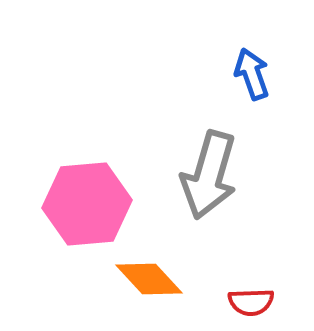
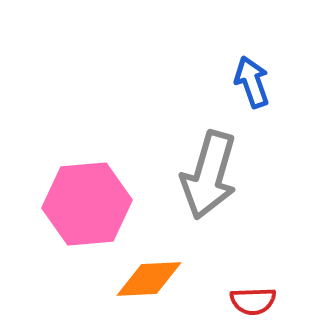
blue arrow: moved 8 px down
orange diamond: rotated 50 degrees counterclockwise
red semicircle: moved 2 px right, 1 px up
